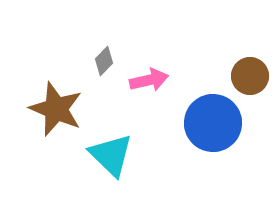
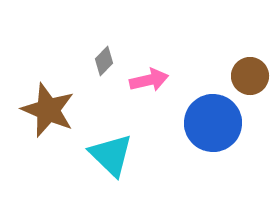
brown star: moved 8 px left, 1 px down
